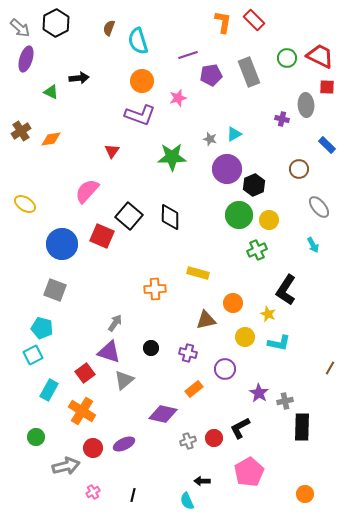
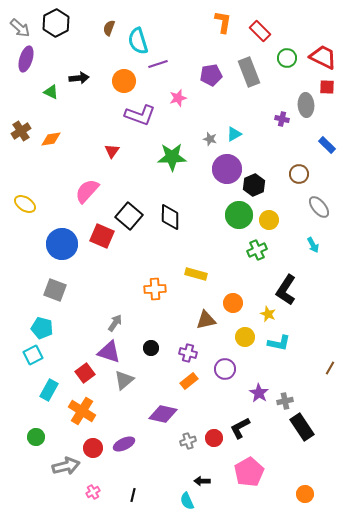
red rectangle at (254, 20): moved 6 px right, 11 px down
purple line at (188, 55): moved 30 px left, 9 px down
red trapezoid at (320, 56): moved 3 px right, 1 px down
orange circle at (142, 81): moved 18 px left
brown circle at (299, 169): moved 5 px down
yellow rectangle at (198, 273): moved 2 px left, 1 px down
orange rectangle at (194, 389): moved 5 px left, 8 px up
black rectangle at (302, 427): rotated 36 degrees counterclockwise
